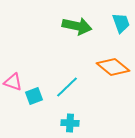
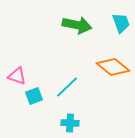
green arrow: moved 1 px up
pink triangle: moved 4 px right, 6 px up
